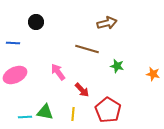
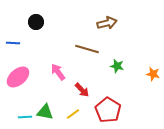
pink ellipse: moved 3 px right, 2 px down; rotated 15 degrees counterclockwise
yellow line: rotated 48 degrees clockwise
